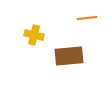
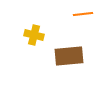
orange line: moved 4 px left, 4 px up
